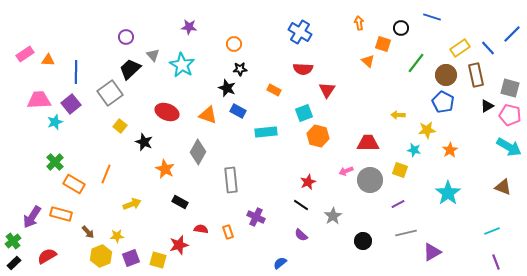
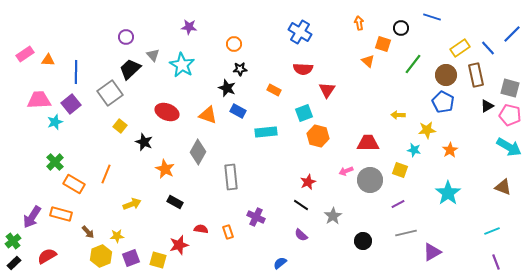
green line at (416, 63): moved 3 px left, 1 px down
gray rectangle at (231, 180): moved 3 px up
black rectangle at (180, 202): moved 5 px left
